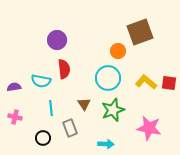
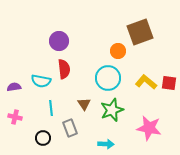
purple circle: moved 2 px right, 1 px down
green star: moved 1 px left
